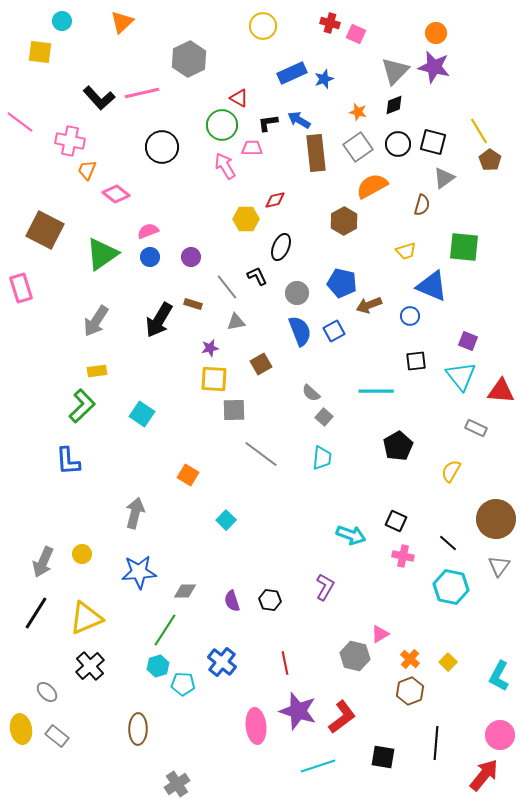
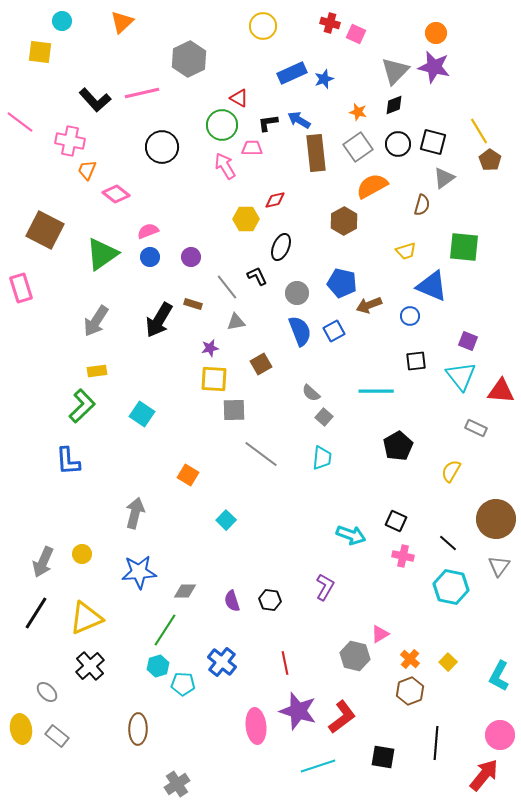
black L-shape at (99, 98): moved 4 px left, 2 px down
